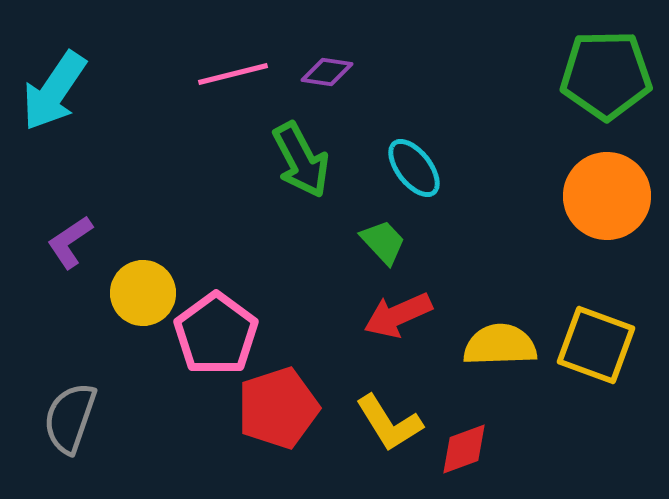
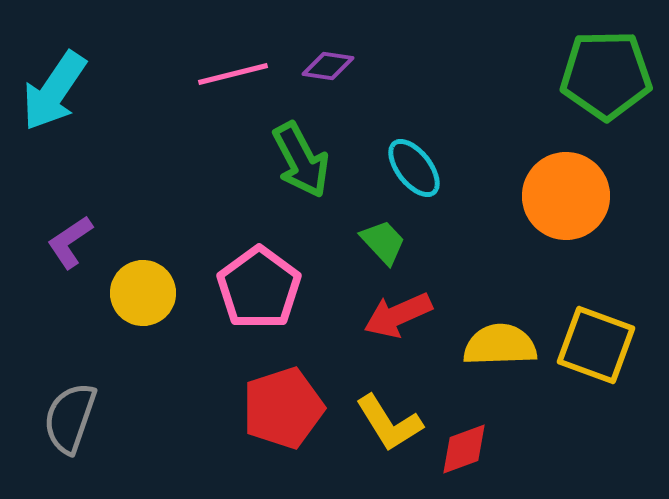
purple diamond: moved 1 px right, 6 px up
orange circle: moved 41 px left
pink pentagon: moved 43 px right, 46 px up
red pentagon: moved 5 px right
